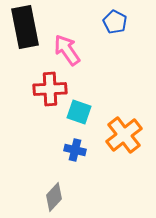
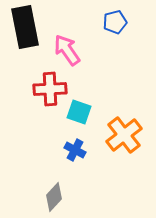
blue pentagon: rotated 30 degrees clockwise
blue cross: rotated 15 degrees clockwise
